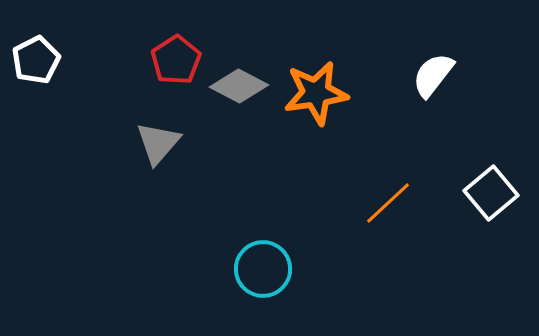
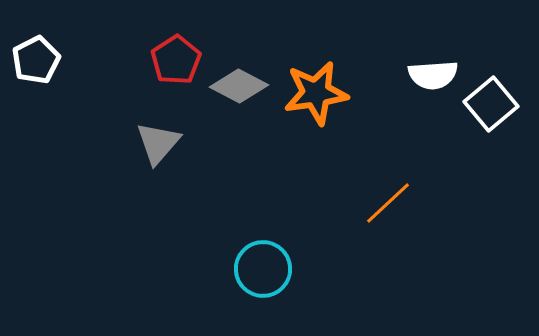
white semicircle: rotated 132 degrees counterclockwise
white square: moved 89 px up
